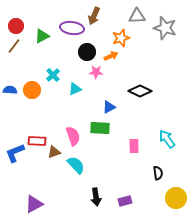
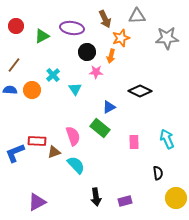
brown arrow: moved 11 px right, 3 px down; rotated 48 degrees counterclockwise
gray star: moved 2 px right, 10 px down; rotated 20 degrees counterclockwise
brown line: moved 19 px down
orange arrow: rotated 128 degrees clockwise
cyan triangle: rotated 40 degrees counterclockwise
green rectangle: rotated 36 degrees clockwise
cyan arrow: rotated 12 degrees clockwise
pink rectangle: moved 4 px up
purple triangle: moved 3 px right, 2 px up
